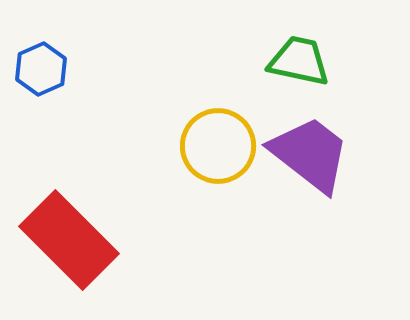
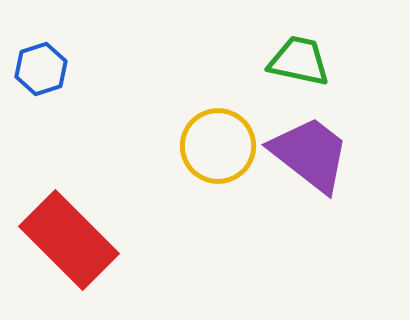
blue hexagon: rotated 6 degrees clockwise
